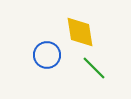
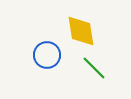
yellow diamond: moved 1 px right, 1 px up
